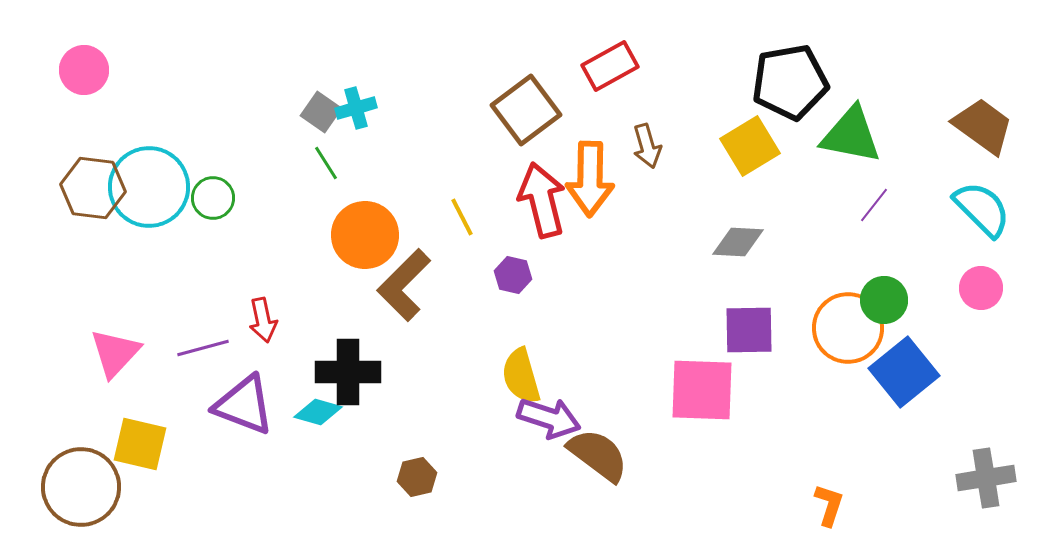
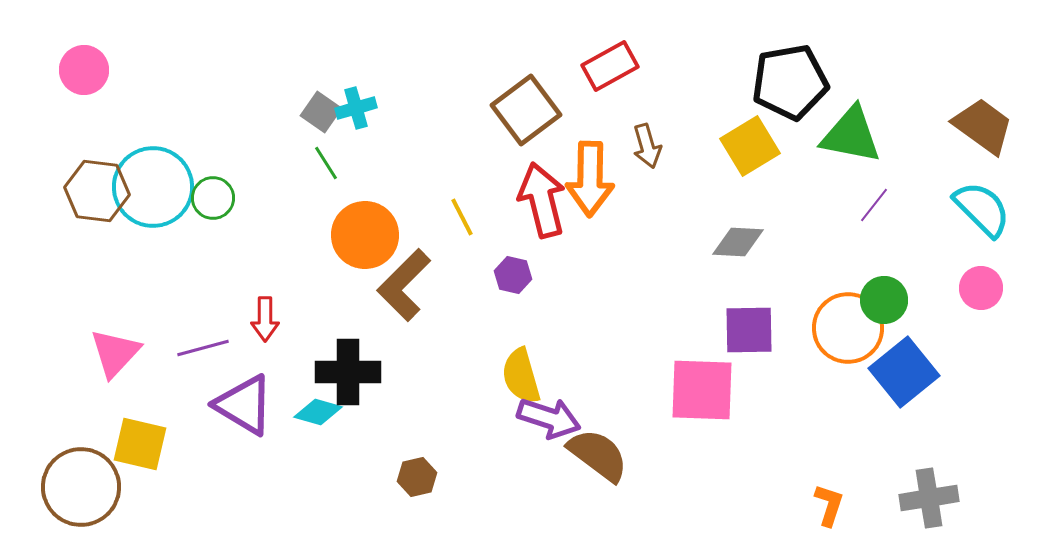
cyan circle at (149, 187): moved 4 px right
brown hexagon at (93, 188): moved 4 px right, 3 px down
red arrow at (263, 320): moved 2 px right, 1 px up; rotated 12 degrees clockwise
purple triangle at (244, 405): rotated 10 degrees clockwise
gray cross at (986, 478): moved 57 px left, 20 px down
